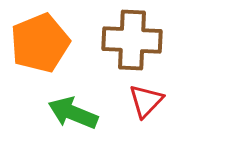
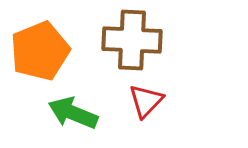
orange pentagon: moved 8 px down
